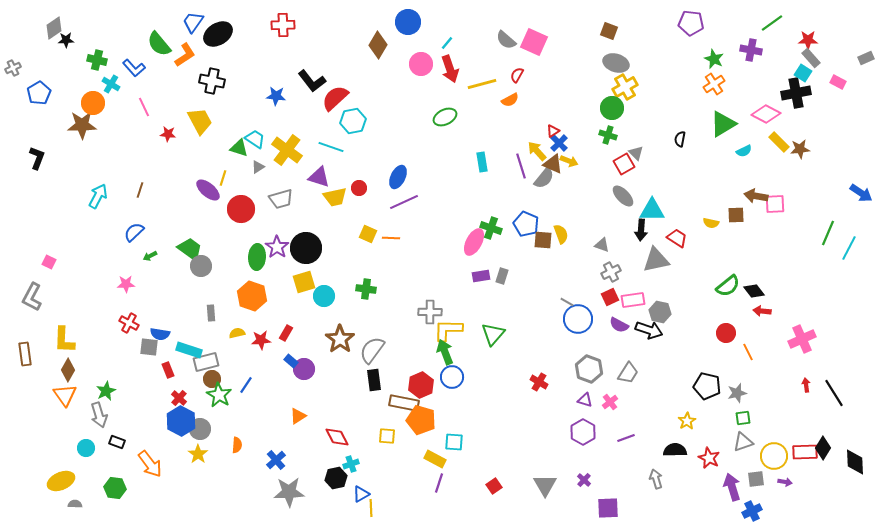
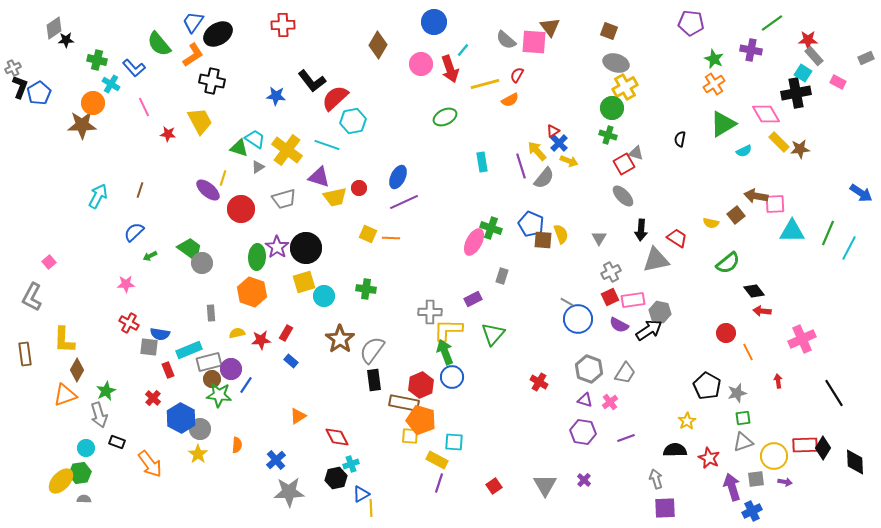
blue circle at (408, 22): moved 26 px right
pink square at (534, 42): rotated 20 degrees counterclockwise
cyan line at (447, 43): moved 16 px right, 7 px down
orange L-shape at (185, 55): moved 8 px right
gray rectangle at (811, 58): moved 3 px right, 2 px up
yellow line at (482, 84): moved 3 px right
pink diamond at (766, 114): rotated 32 degrees clockwise
cyan line at (331, 147): moved 4 px left, 2 px up
gray triangle at (636, 153): rotated 28 degrees counterclockwise
black L-shape at (37, 158): moved 17 px left, 71 px up
brown triangle at (553, 164): moved 3 px left, 137 px up; rotated 30 degrees clockwise
gray trapezoid at (281, 199): moved 3 px right
cyan triangle at (652, 210): moved 140 px right, 21 px down
brown square at (736, 215): rotated 36 degrees counterclockwise
blue pentagon at (526, 224): moved 5 px right
gray triangle at (602, 245): moved 3 px left, 7 px up; rotated 42 degrees clockwise
pink square at (49, 262): rotated 24 degrees clockwise
gray circle at (201, 266): moved 1 px right, 3 px up
purple rectangle at (481, 276): moved 8 px left, 23 px down; rotated 18 degrees counterclockwise
green semicircle at (728, 286): moved 23 px up
orange hexagon at (252, 296): moved 4 px up
black arrow at (649, 330): rotated 52 degrees counterclockwise
cyan rectangle at (189, 350): rotated 40 degrees counterclockwise
gray rectangle at (206, 362): moved 3 px right
purple circle at (304, 369): moved 73 px left
brown diamond at (68, 370): moved 9 px right
gray trapezoid at (628, 373): moved 3 px left
red arrow at (806, 385): moved 28 px left, 4 px up
black pentagon at (707, 386): rotated 16 degrees clockwise
orange triangle at (65, 395): rotated 45 degrees clockwise
green star at (219, 395): rotated 25 degrees counterclockwise
red cross at (179, 398): moved 26 px left
blue hexagon at (181, 421): moved 3 px up
purple hexagon at (583, 432): rotated 20 degrees counterclockwise
yellow square at (387, 436): moved 23 px right
red rectangle at (805, 452): moved 7 px up
yellow rectangle at (435, 459): moved 2 px right, 1 px down
yellow ellipse at (61, 481): rotated 24 degrees counterclockwise
green hexagon at (115, 488): moved 35 px left, 15 px up; rotated 15 degrees counterclockwise
gray semicircle at (75, 504): moved 9 px right, 5 px up
purple square at (608, 508): moved 57 px right
